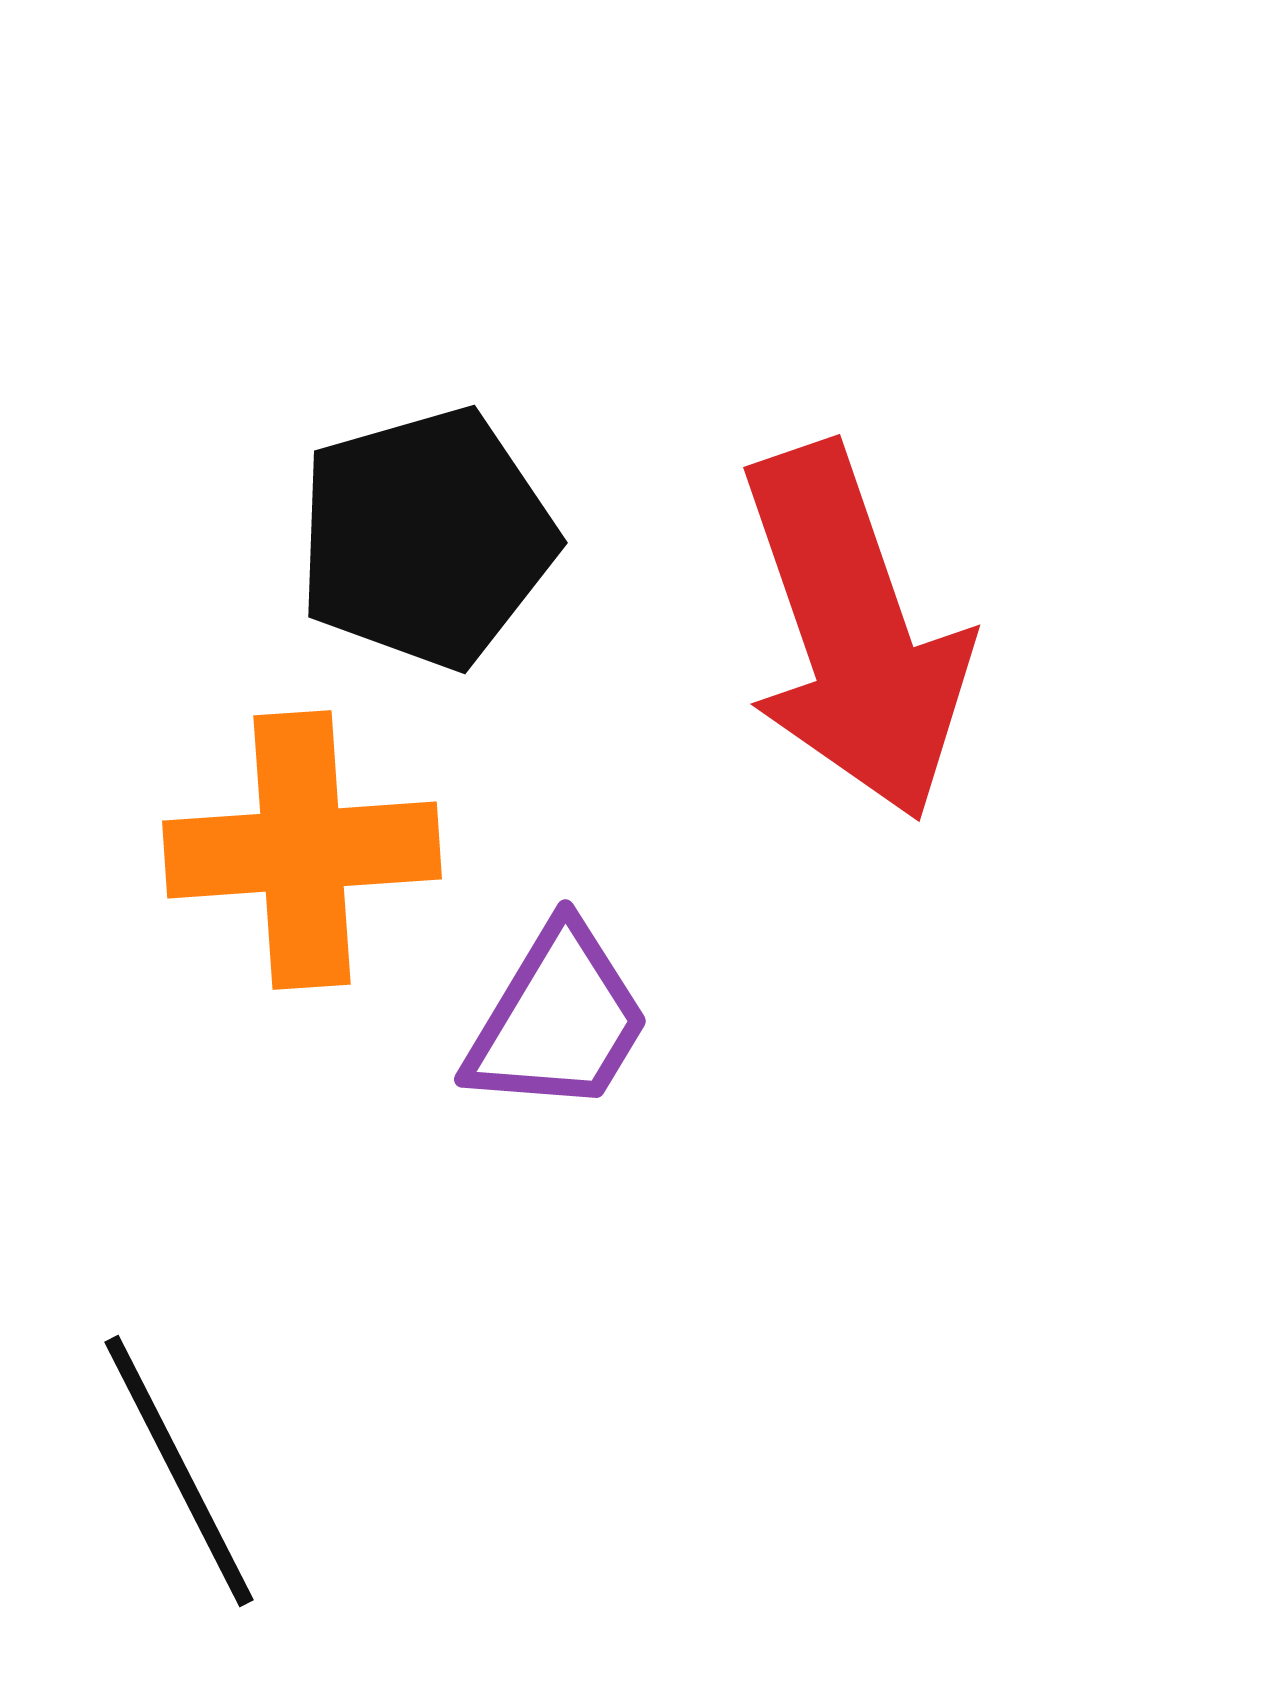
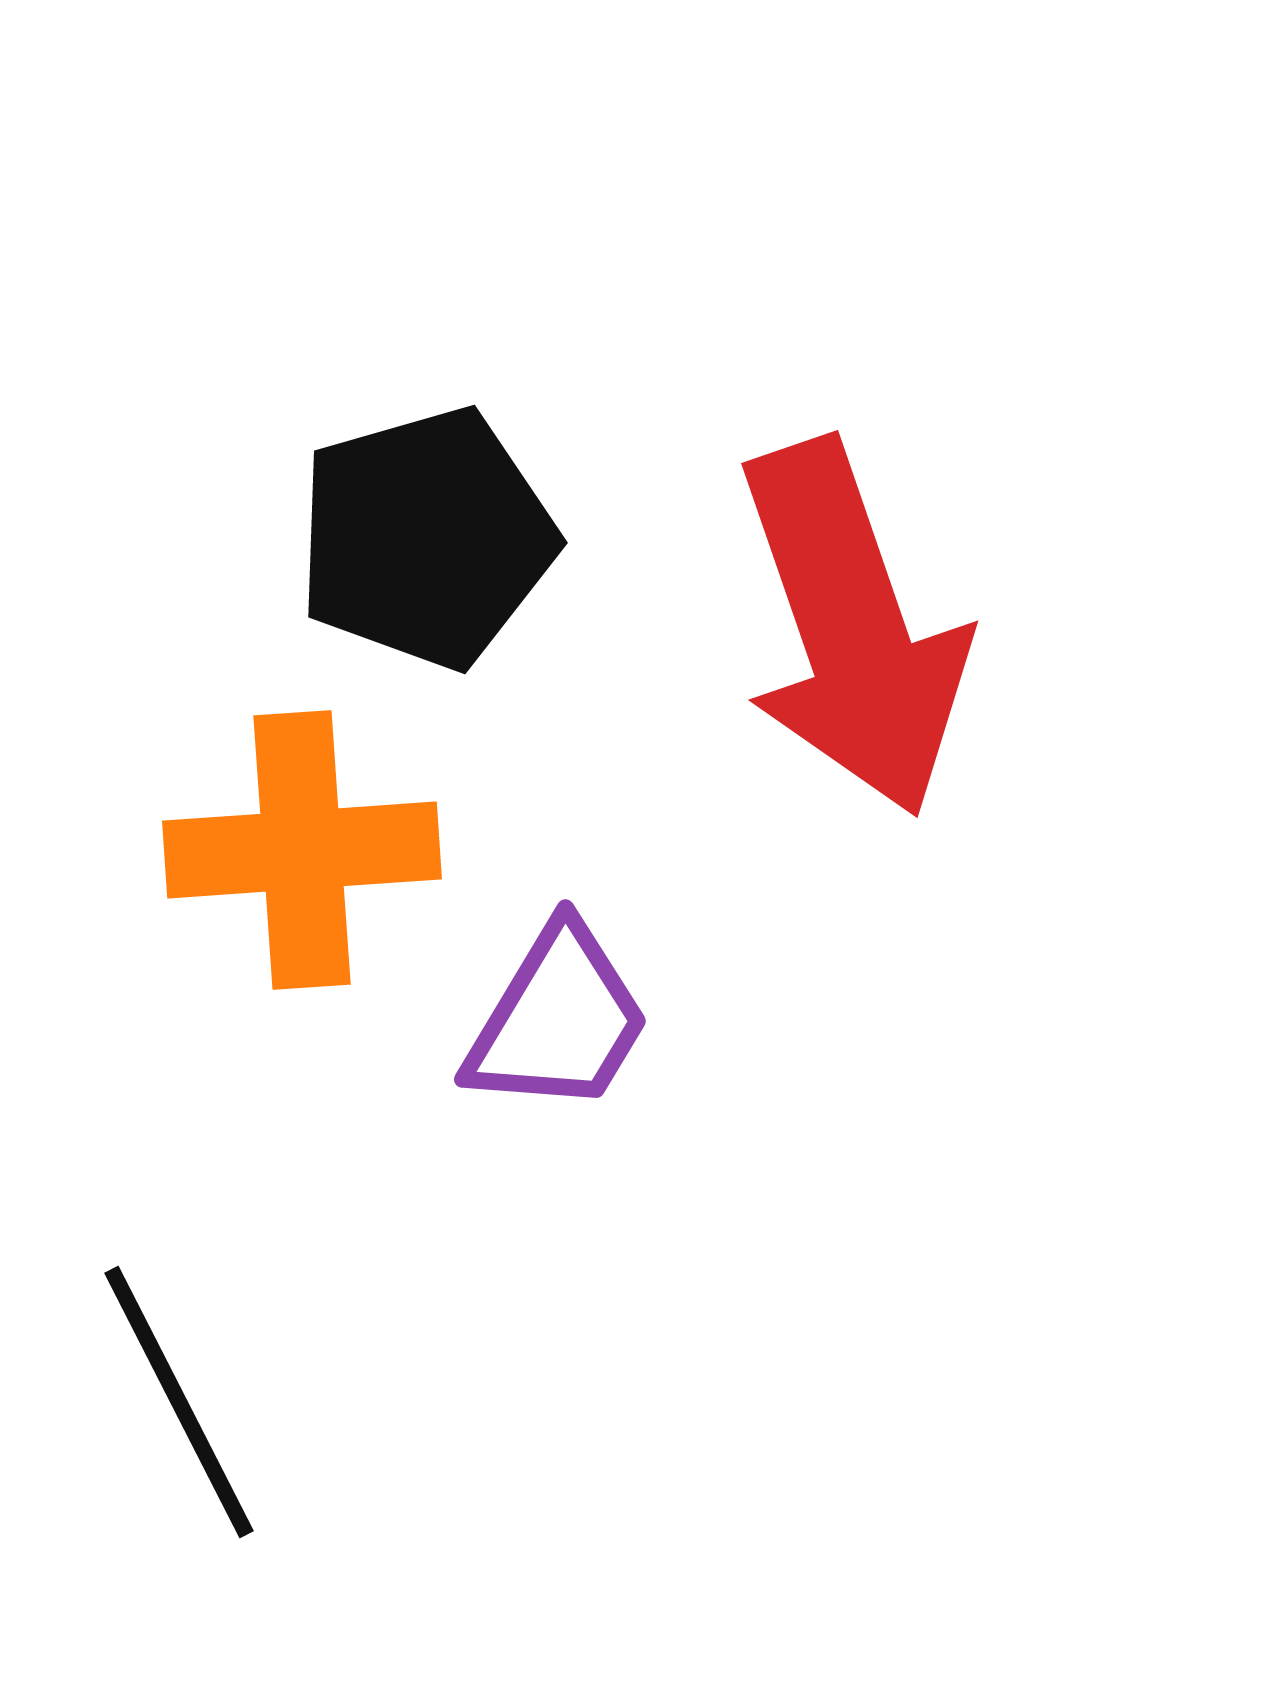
red arrow: moved 2 px left, 4 px up
black line: moved 69 px up
